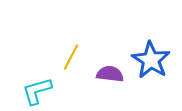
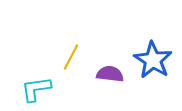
blue star: moved 2 px right
cyan L-shape: moved 1 px left, 2 px up; rotated 8 degrees clockwise
